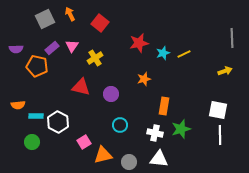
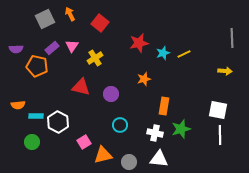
yellow arrow: rotated 24 degrees clockwise
